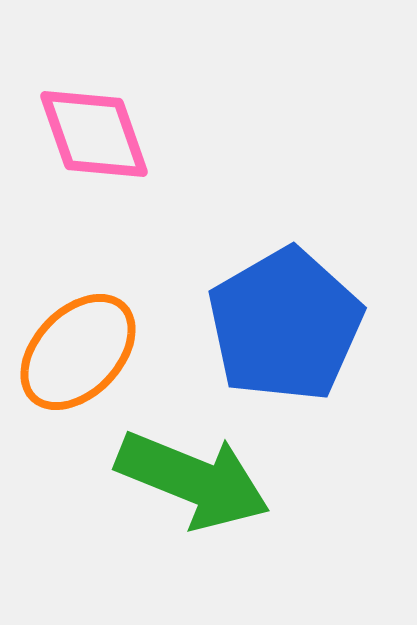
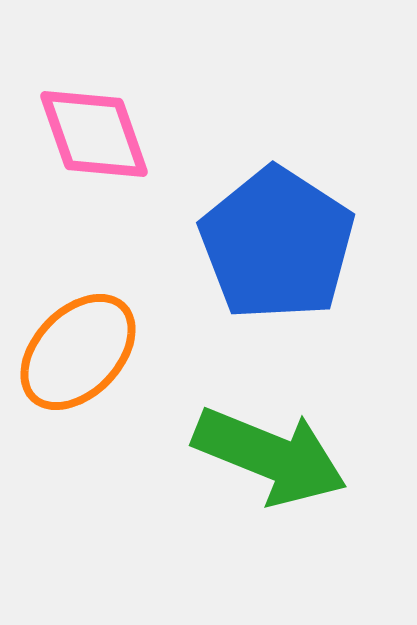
blue pentagon: moved 8 px left, 81 px up; rotated 9 degrees counterclockwise
green arrow: moved 77 px right, 24 px up
